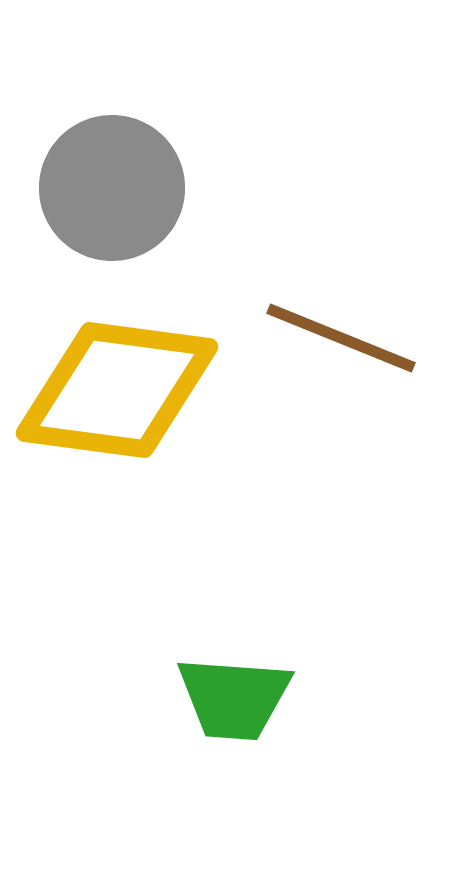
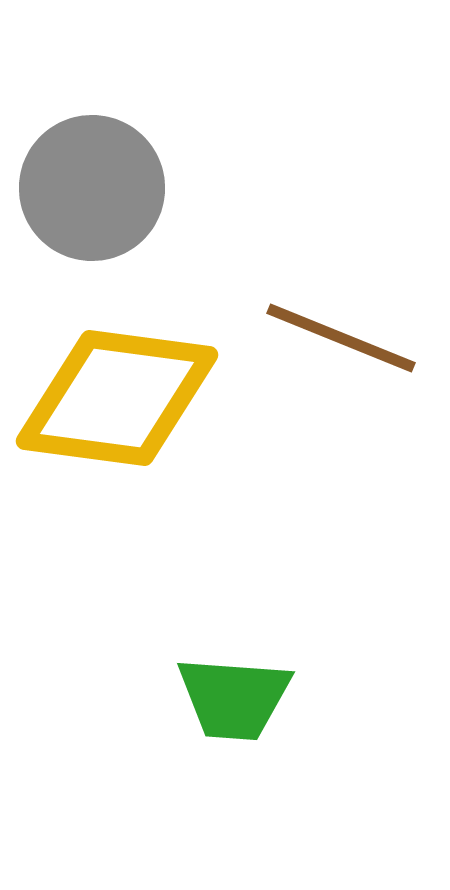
gray circle: moved 20 px left
yellow diamond: moved 8 px down
